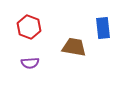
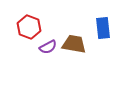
brown trapezoid: moved 3 px up
purple semicircle: moved 18 px right, 16 px up; rotated 24 degrees counterclockwise
